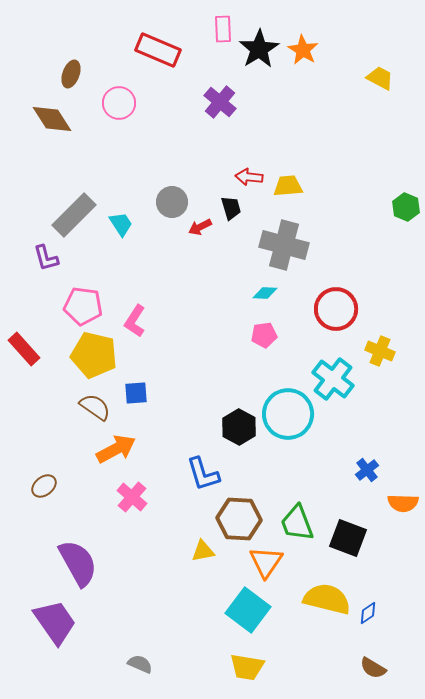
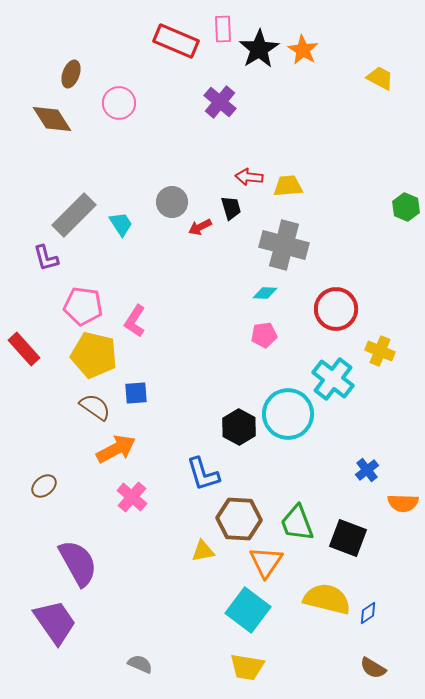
red rectangle at (158, 50): moved 18 px right, 9 px up
